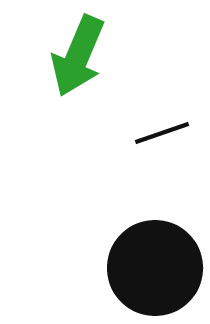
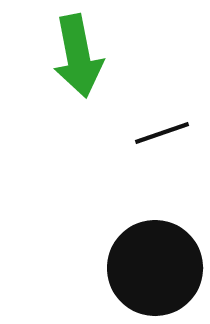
green arrow: rotated 34 degrees counterclockwise
